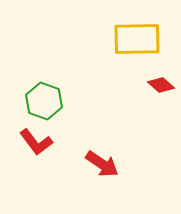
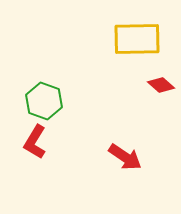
red L-shape: moved 1 px left; rotated 68 degrees clockwise
red arrow: moved 23 px right, 7 px up
